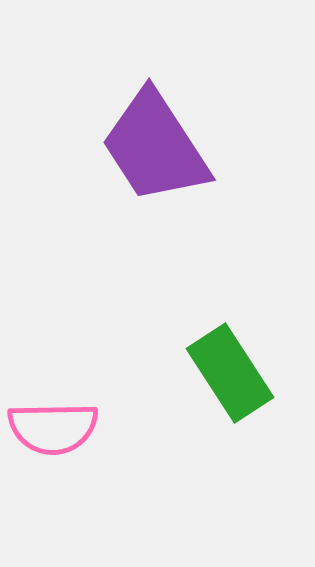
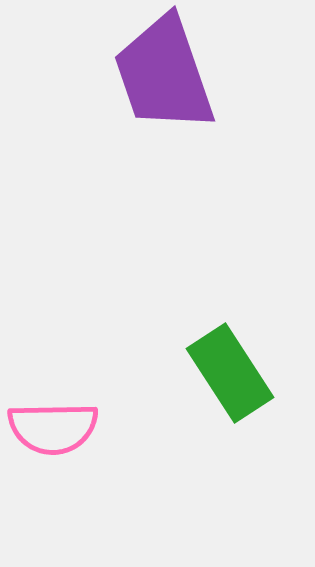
purple trapezoid: moved 9 px right, 73 px up; rotated 14 degrees clockwise
